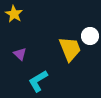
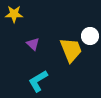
yellow star: rotated 30 degrees counterclockwise
yellow trapezoid: moved 1 px right, 1 px down
purple triangle: moved 13 px right, 10 px up
